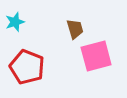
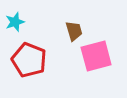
brown trapezoid: moved 1 px left, 2 px down
red pentagon: moved 2 px right, 7 px up
